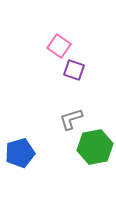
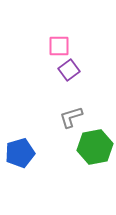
pink square: rotated 35 degrees counterclockwise
purple square: moved 5 px left; rotated 35 degrees clockwise
gray L-shape: moved 2 px up
